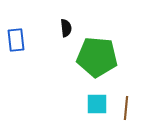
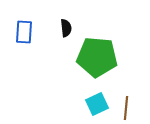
blue rectangle: moved 8 px right, 8 px up; rotated 10 degrees clockwise
cyan square: rotated 25 degrees counterclockwise
